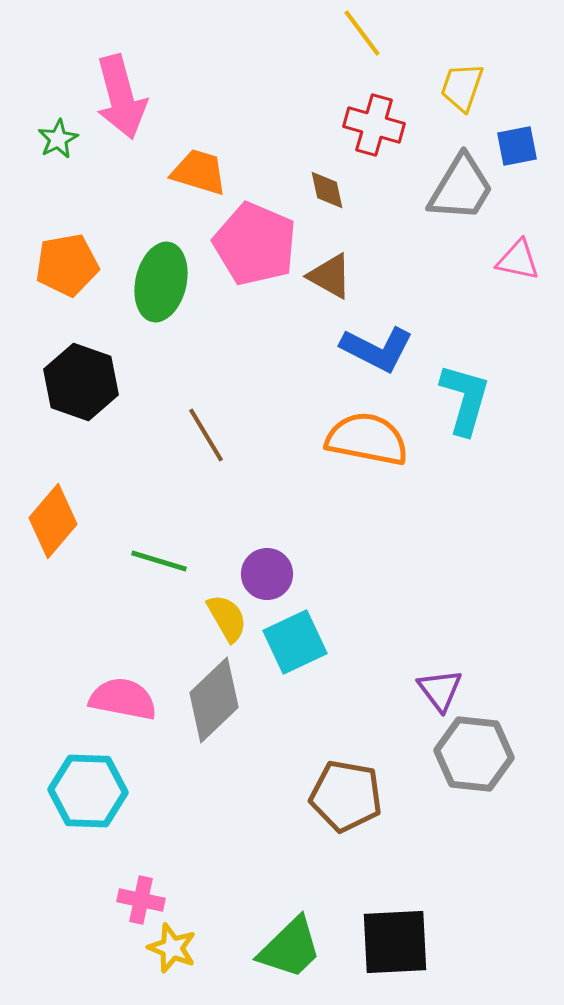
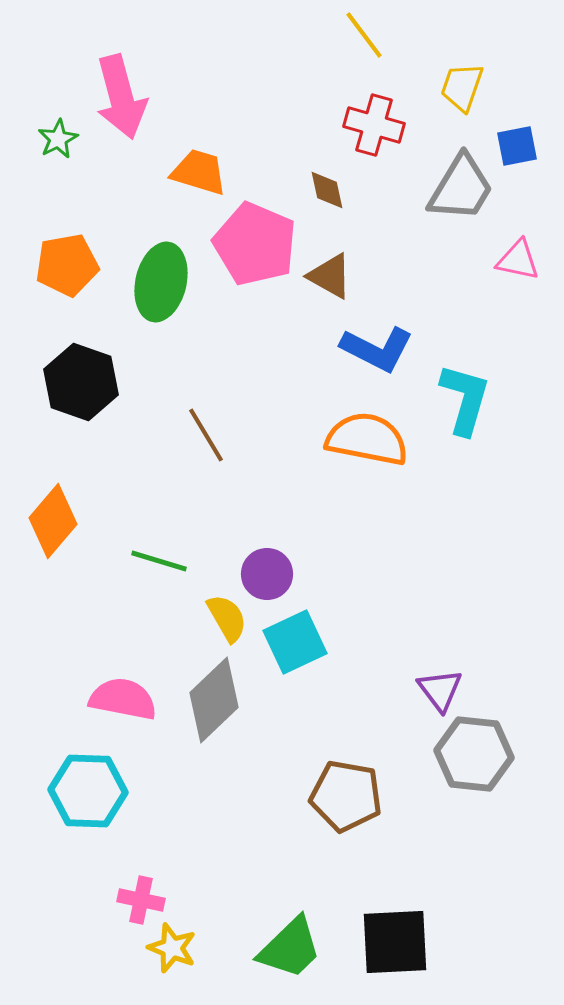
yellow line: moved 2 px right, 2 px down
